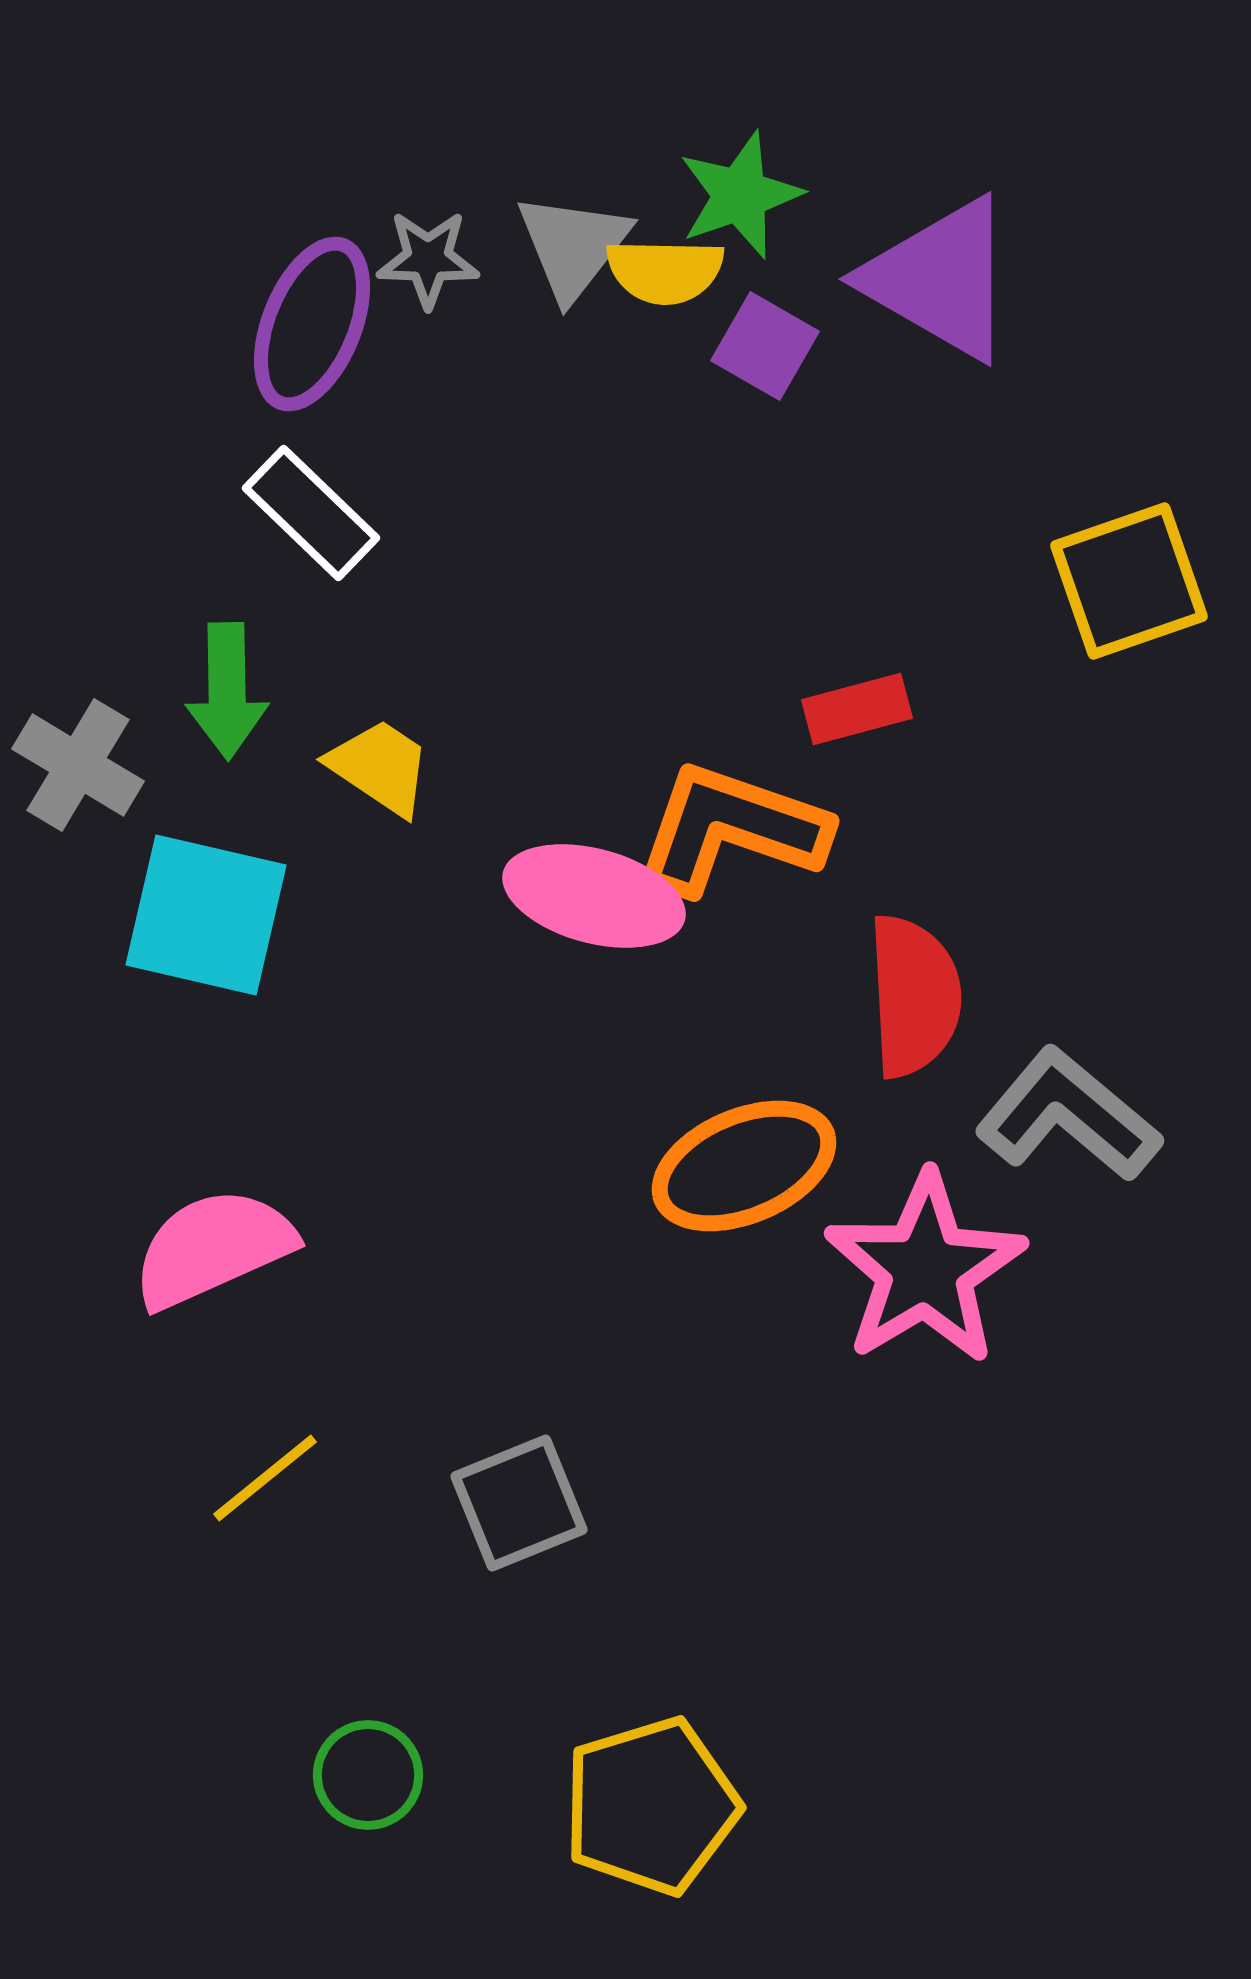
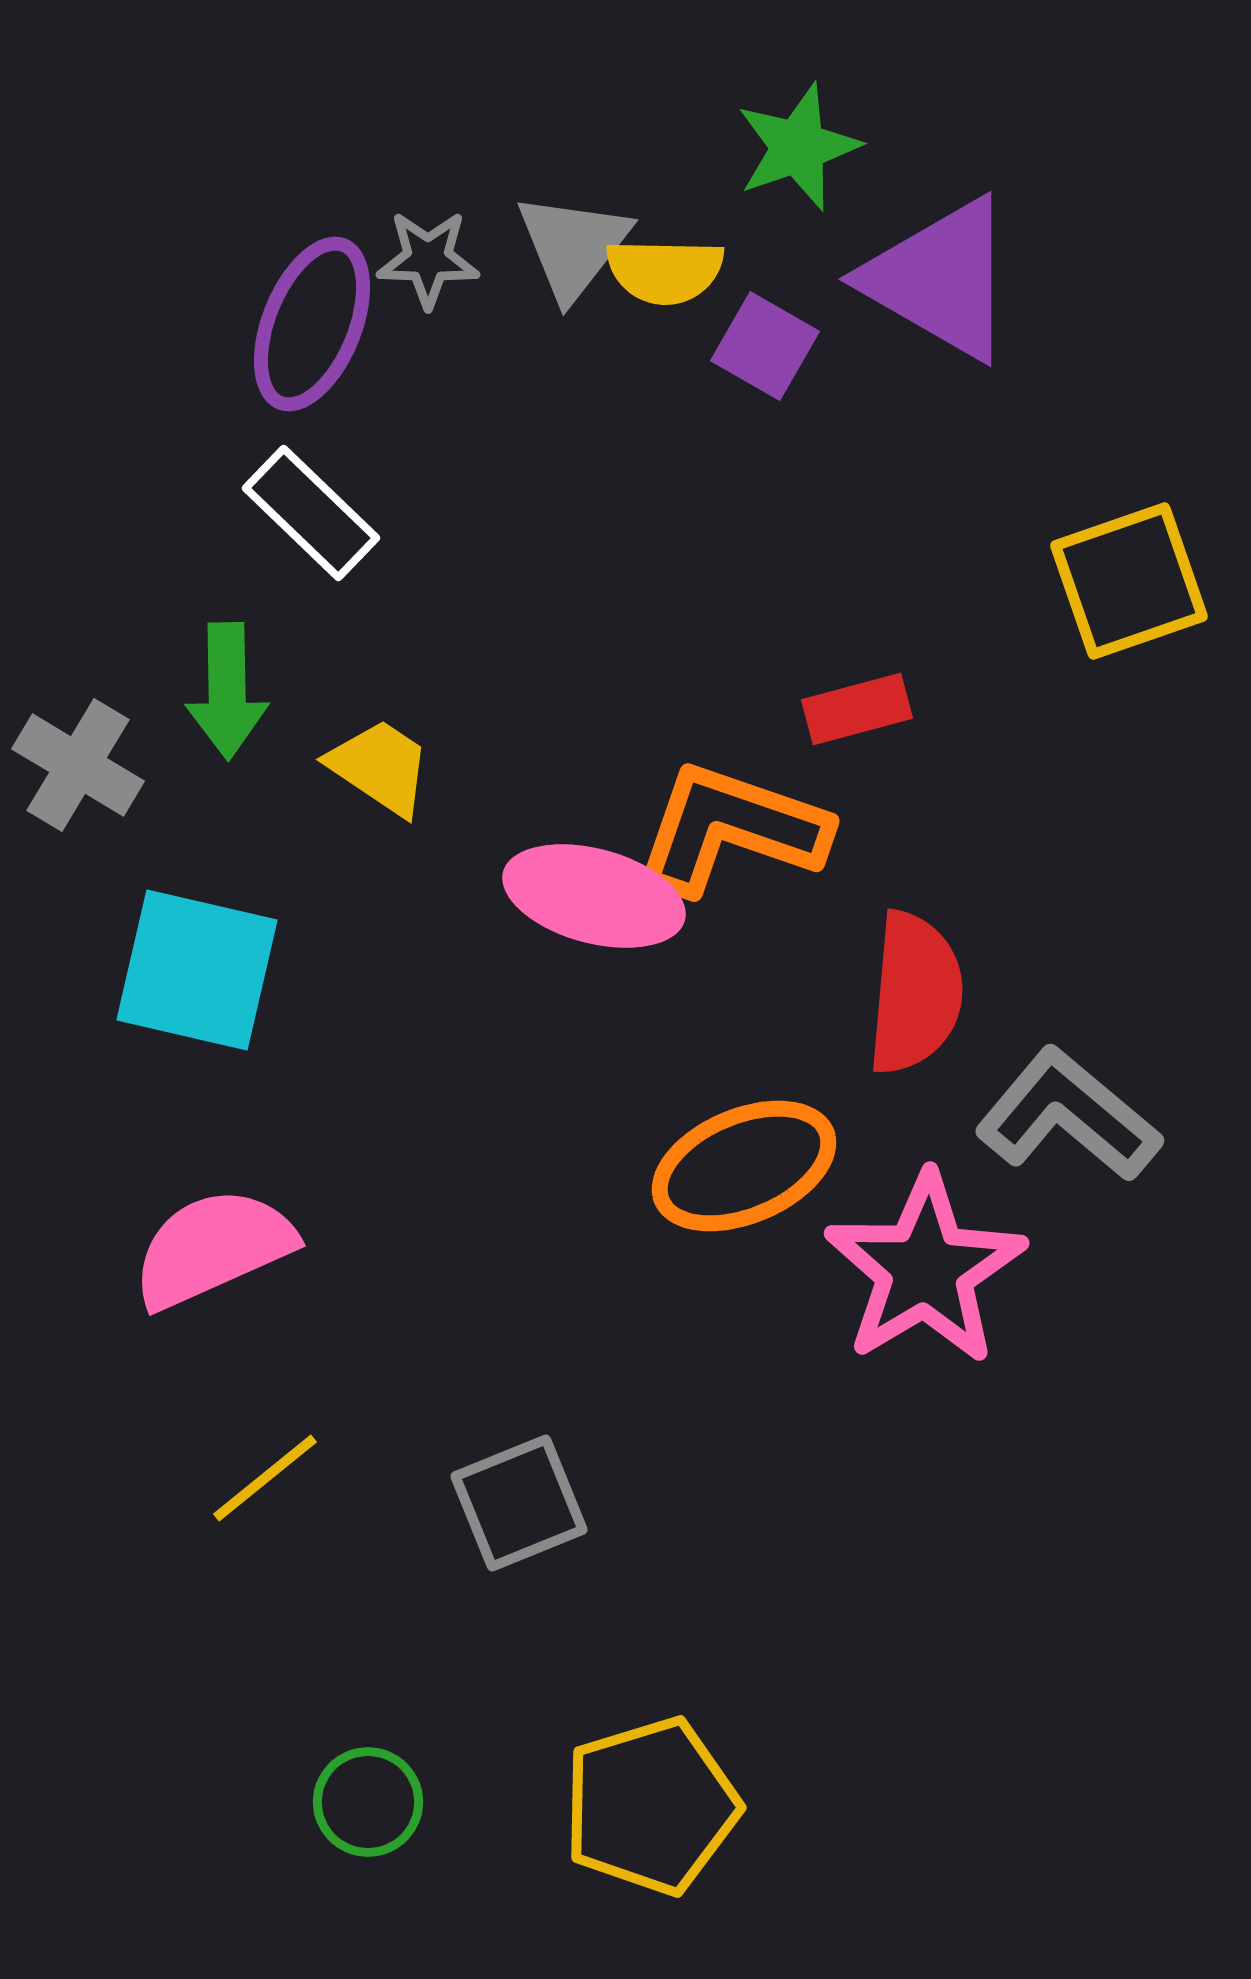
green star: moved 58 px right, 48 px up
cyan square: moved 9 px left, 55 px down
red semicircle: moved 1 px right, 3 px up; rotated 8 degrees clockwise
green circle: moved 27 px down
